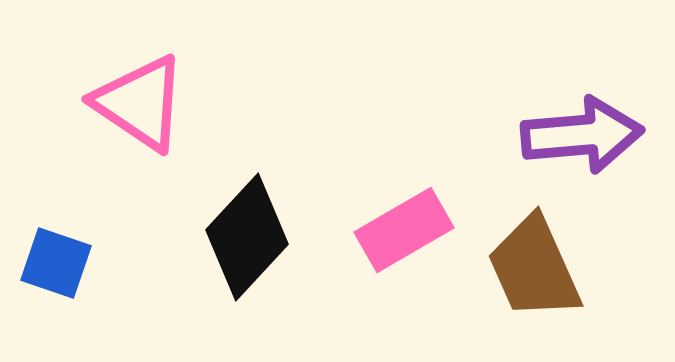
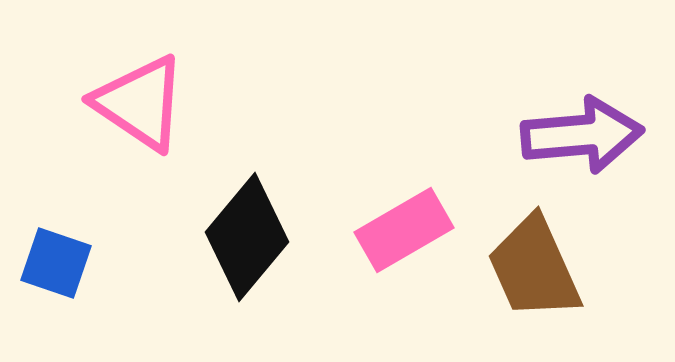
black diamond: rotated 3 degrees counterclockwise
